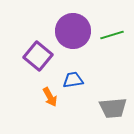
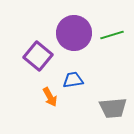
purple circle: moved 1 px right, 2 px down
